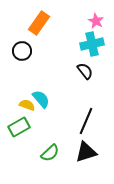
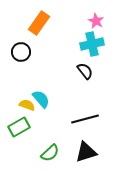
black circle: moved 1 px left, 1 px down
black line: moved 1 px left, 2 px up; rotated 52 degrees clockwise
